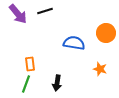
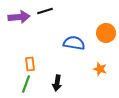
purple arrow: moved 1 px right, 3 px down; rotated 55 degrees counterclockwise
